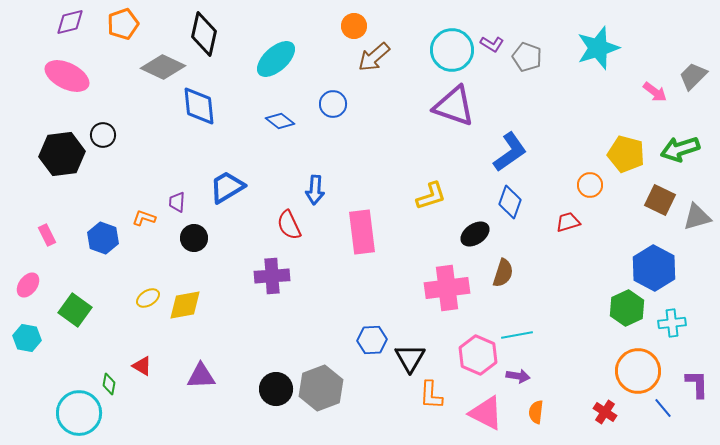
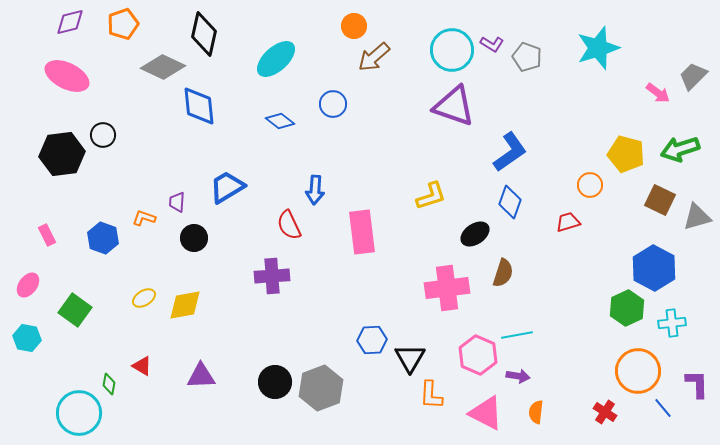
pink arrow at (655, 92): moved 3 px right, 1 px down
yellow ellipse at (148, 298): moved 4 px left
black circle at (276, 389): moved 1 px left, 7 px up
